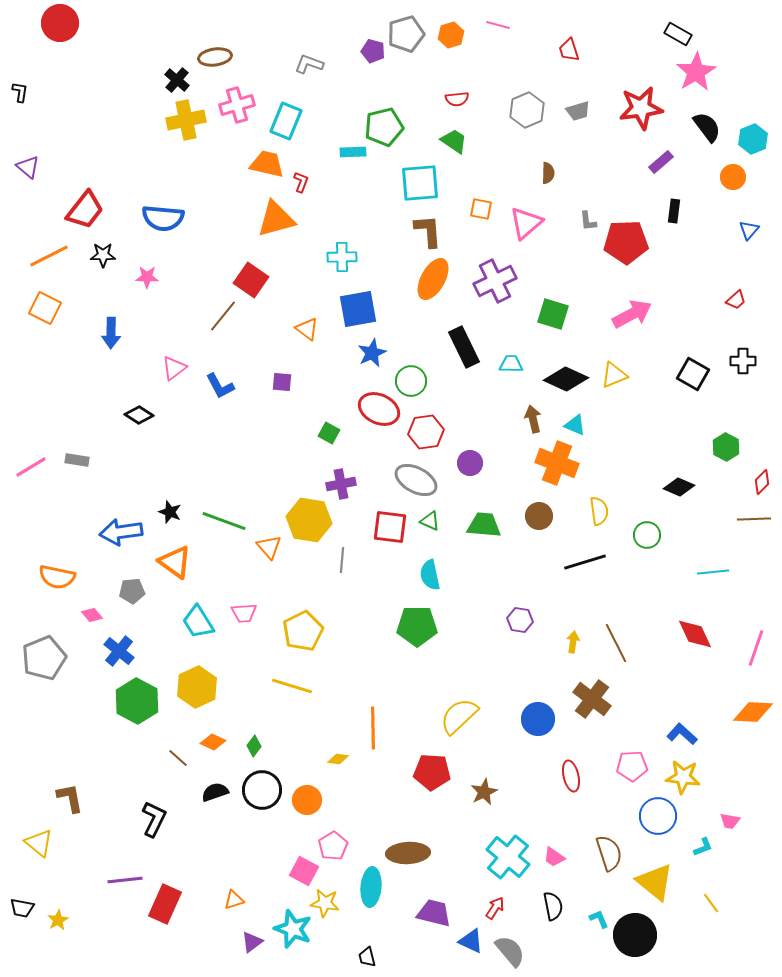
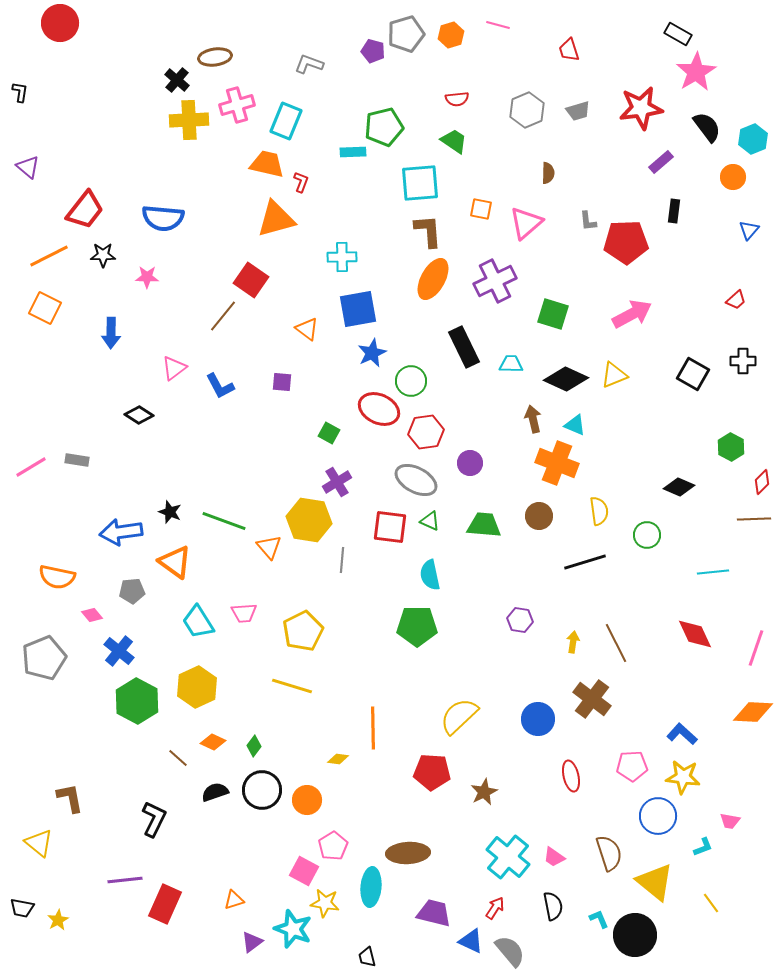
yellow cross at (186, 120): moved 3 px right; rotated 9 degrees clockwise
green hexagon at (726, 447): moved 5 px right
purple cross at (341, 484): moved 4 px left, 2 px up; rotated 20 degrees counterclockwise
